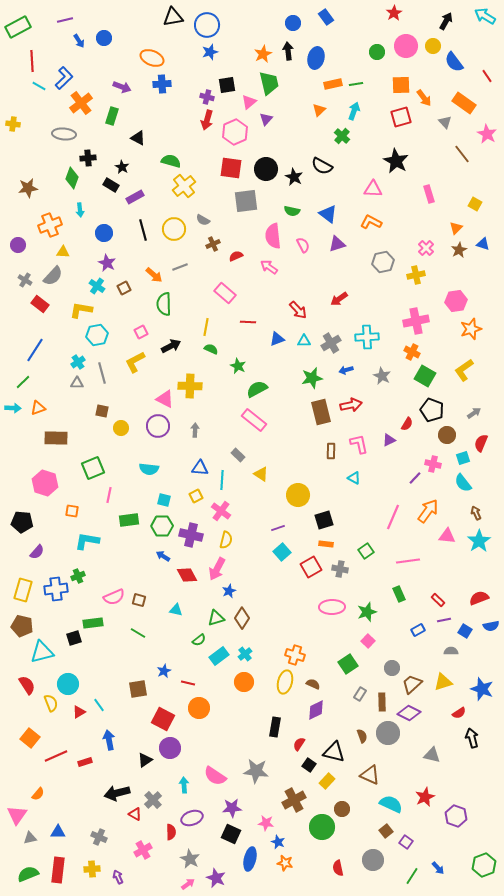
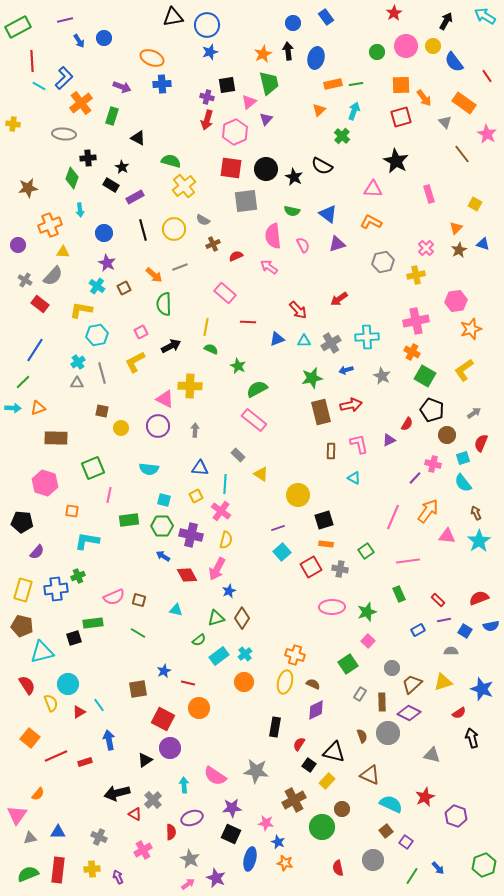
cyan line at (222, 480): moved 3 px right, 4 px down
